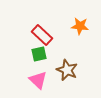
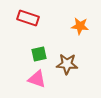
red rectangle: moved 14 px left, 17 px up; rotated 25 degrees counterclockwise
brown star: moved 6 px up; rotated 20 degrees counterclockwise
pink triangle: moved 1 px left, 1 px up; rotated 24 degrees counterclockwise
